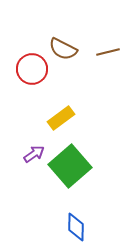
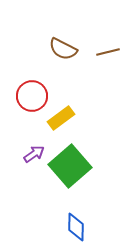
red circle: moved 27 px down
